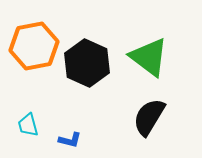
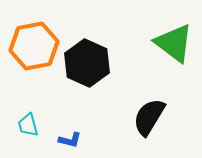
green triangle: moved 25 px right, 14 px up
